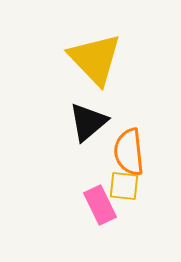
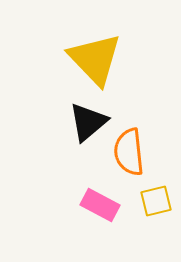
yellow square: moved 32 px right, 15 px down; rotated 20 degrees counterclockwise
pink rectangle: rotated 36 degrees counterclockwise
